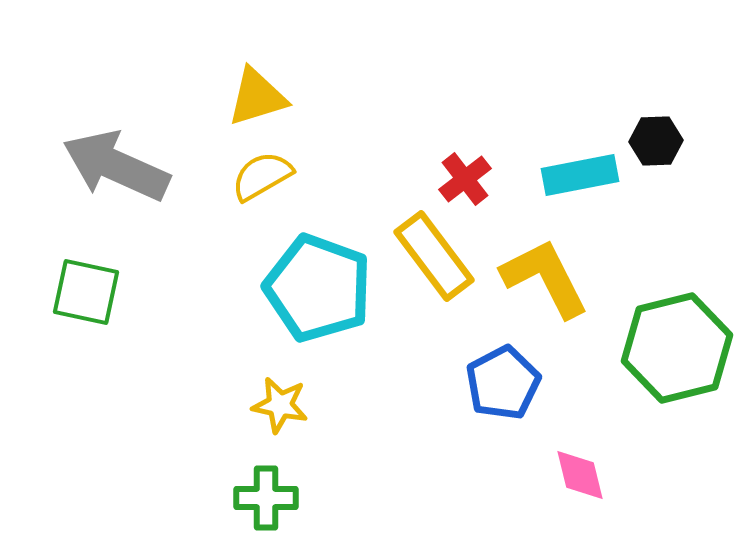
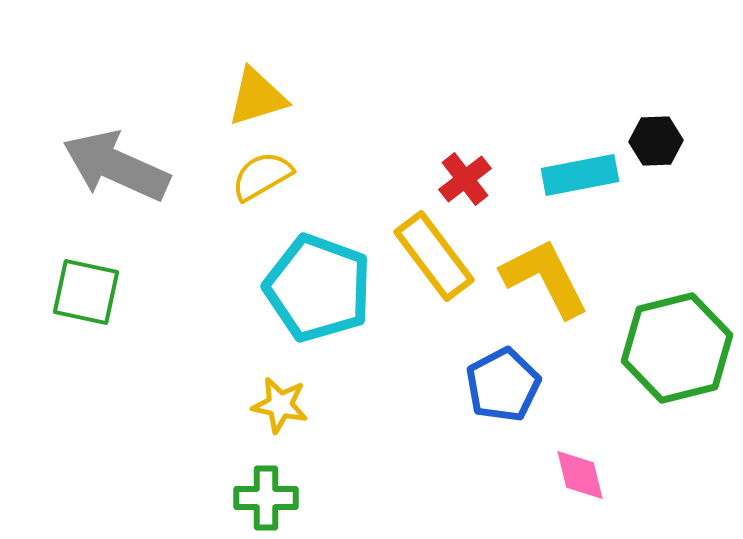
blue pentagon: moved 2 px down
